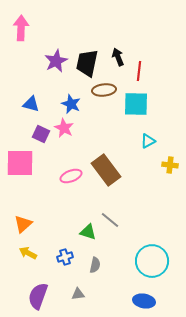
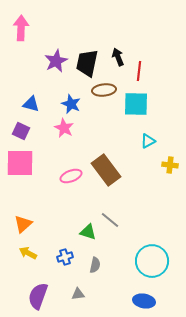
purple square: moved 20 px left, 3 px up
